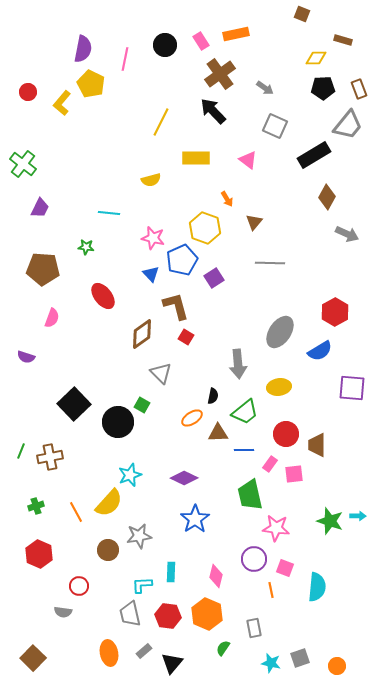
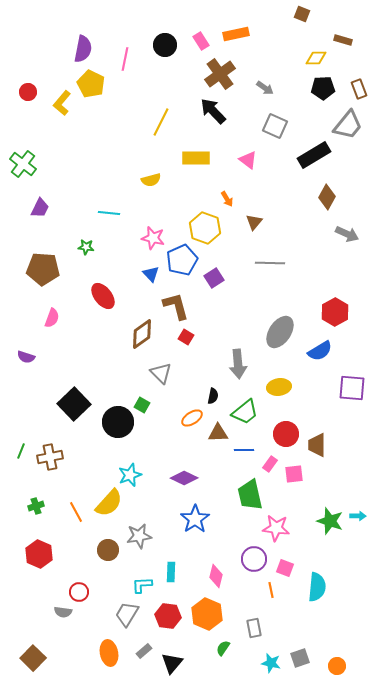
red circle at (79, 586): moved 6 px down
gray trapezoid at (130, 614): moved 3 px left; rotated 44 degrees clockwise
